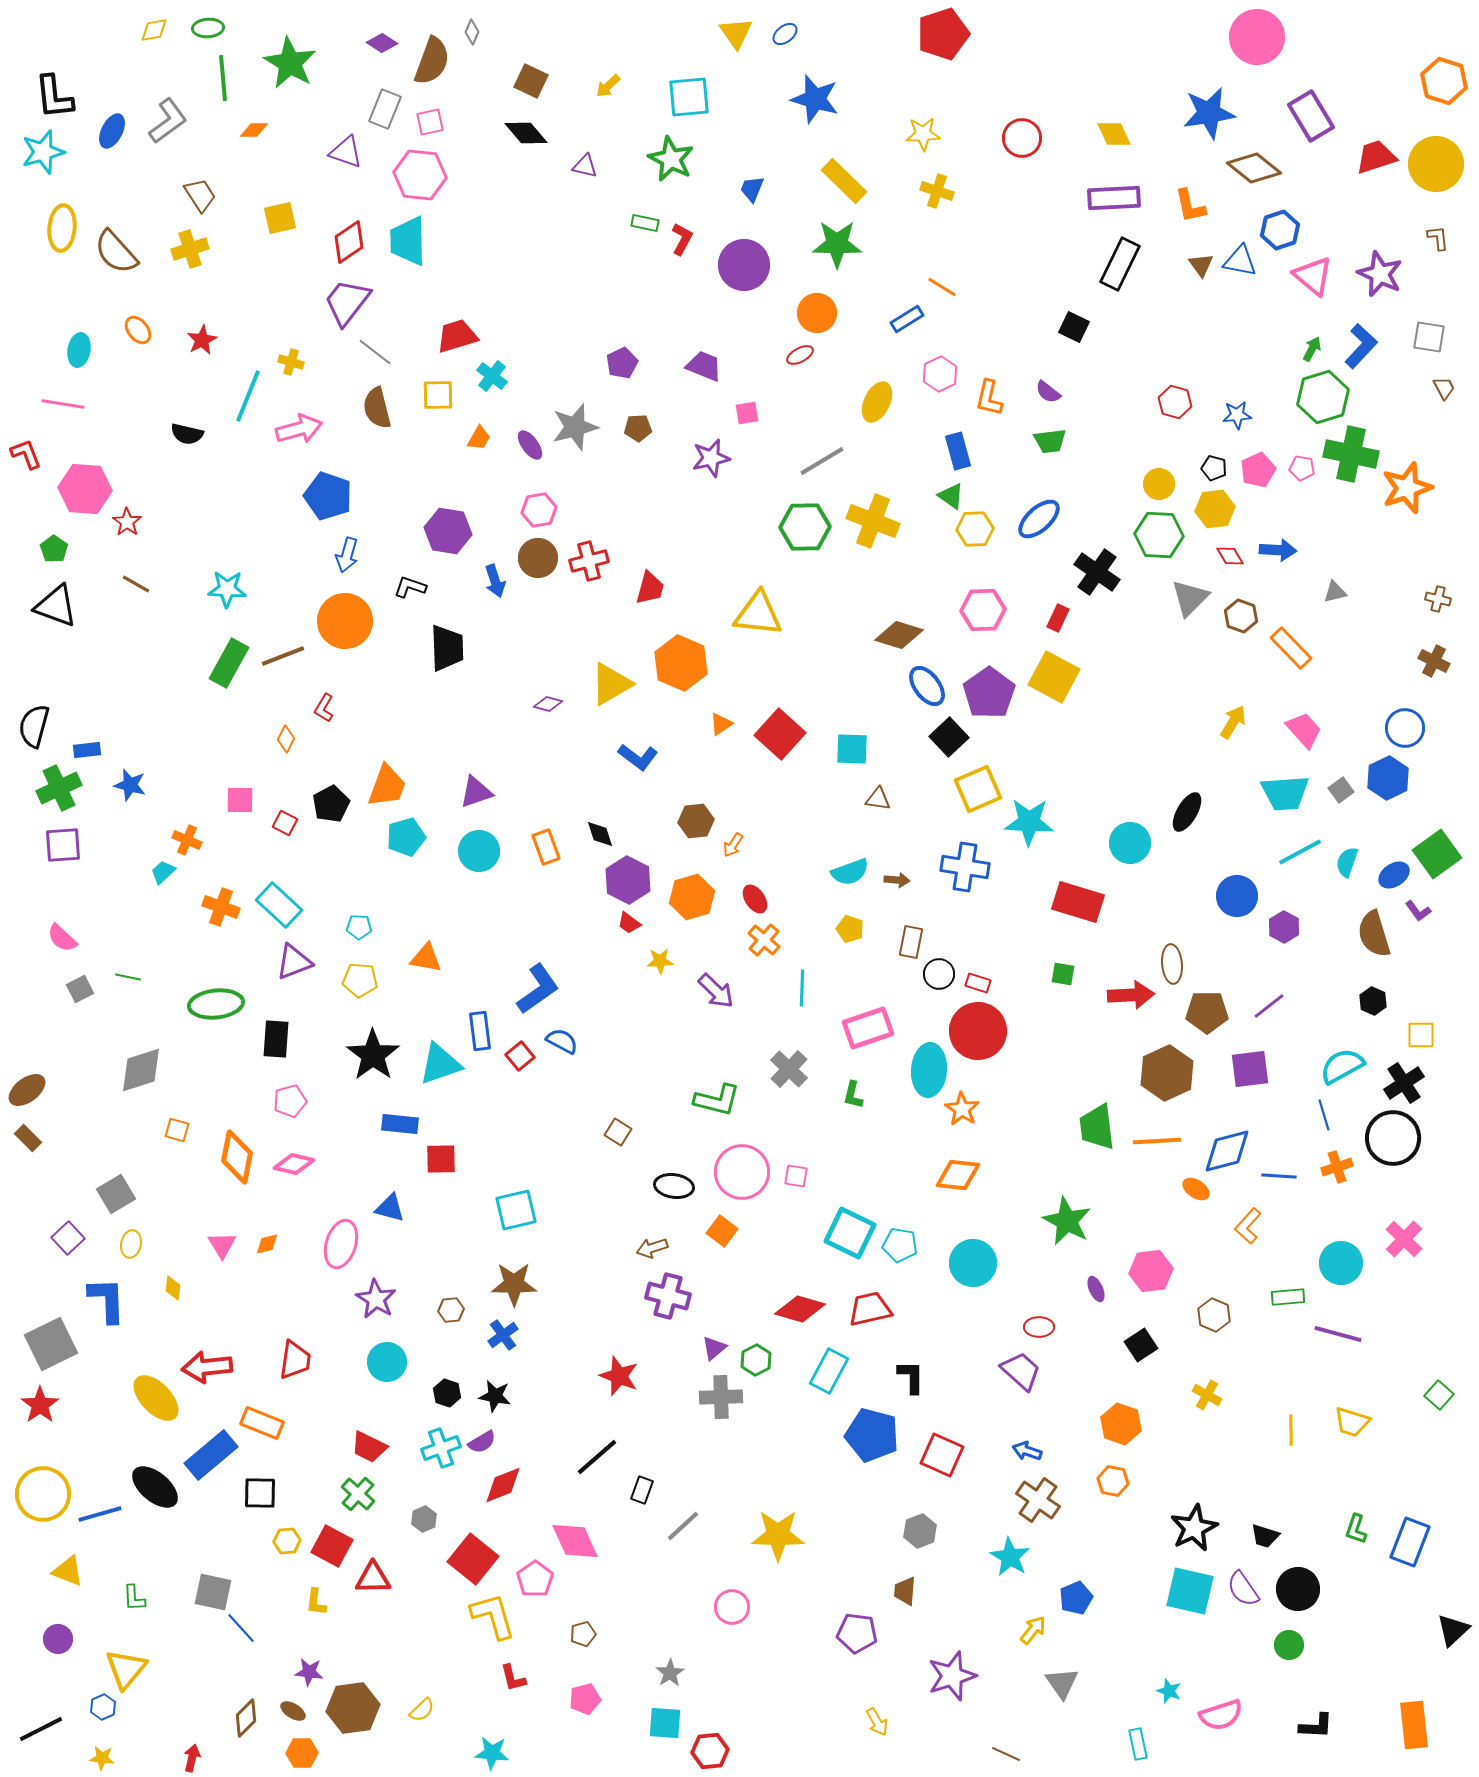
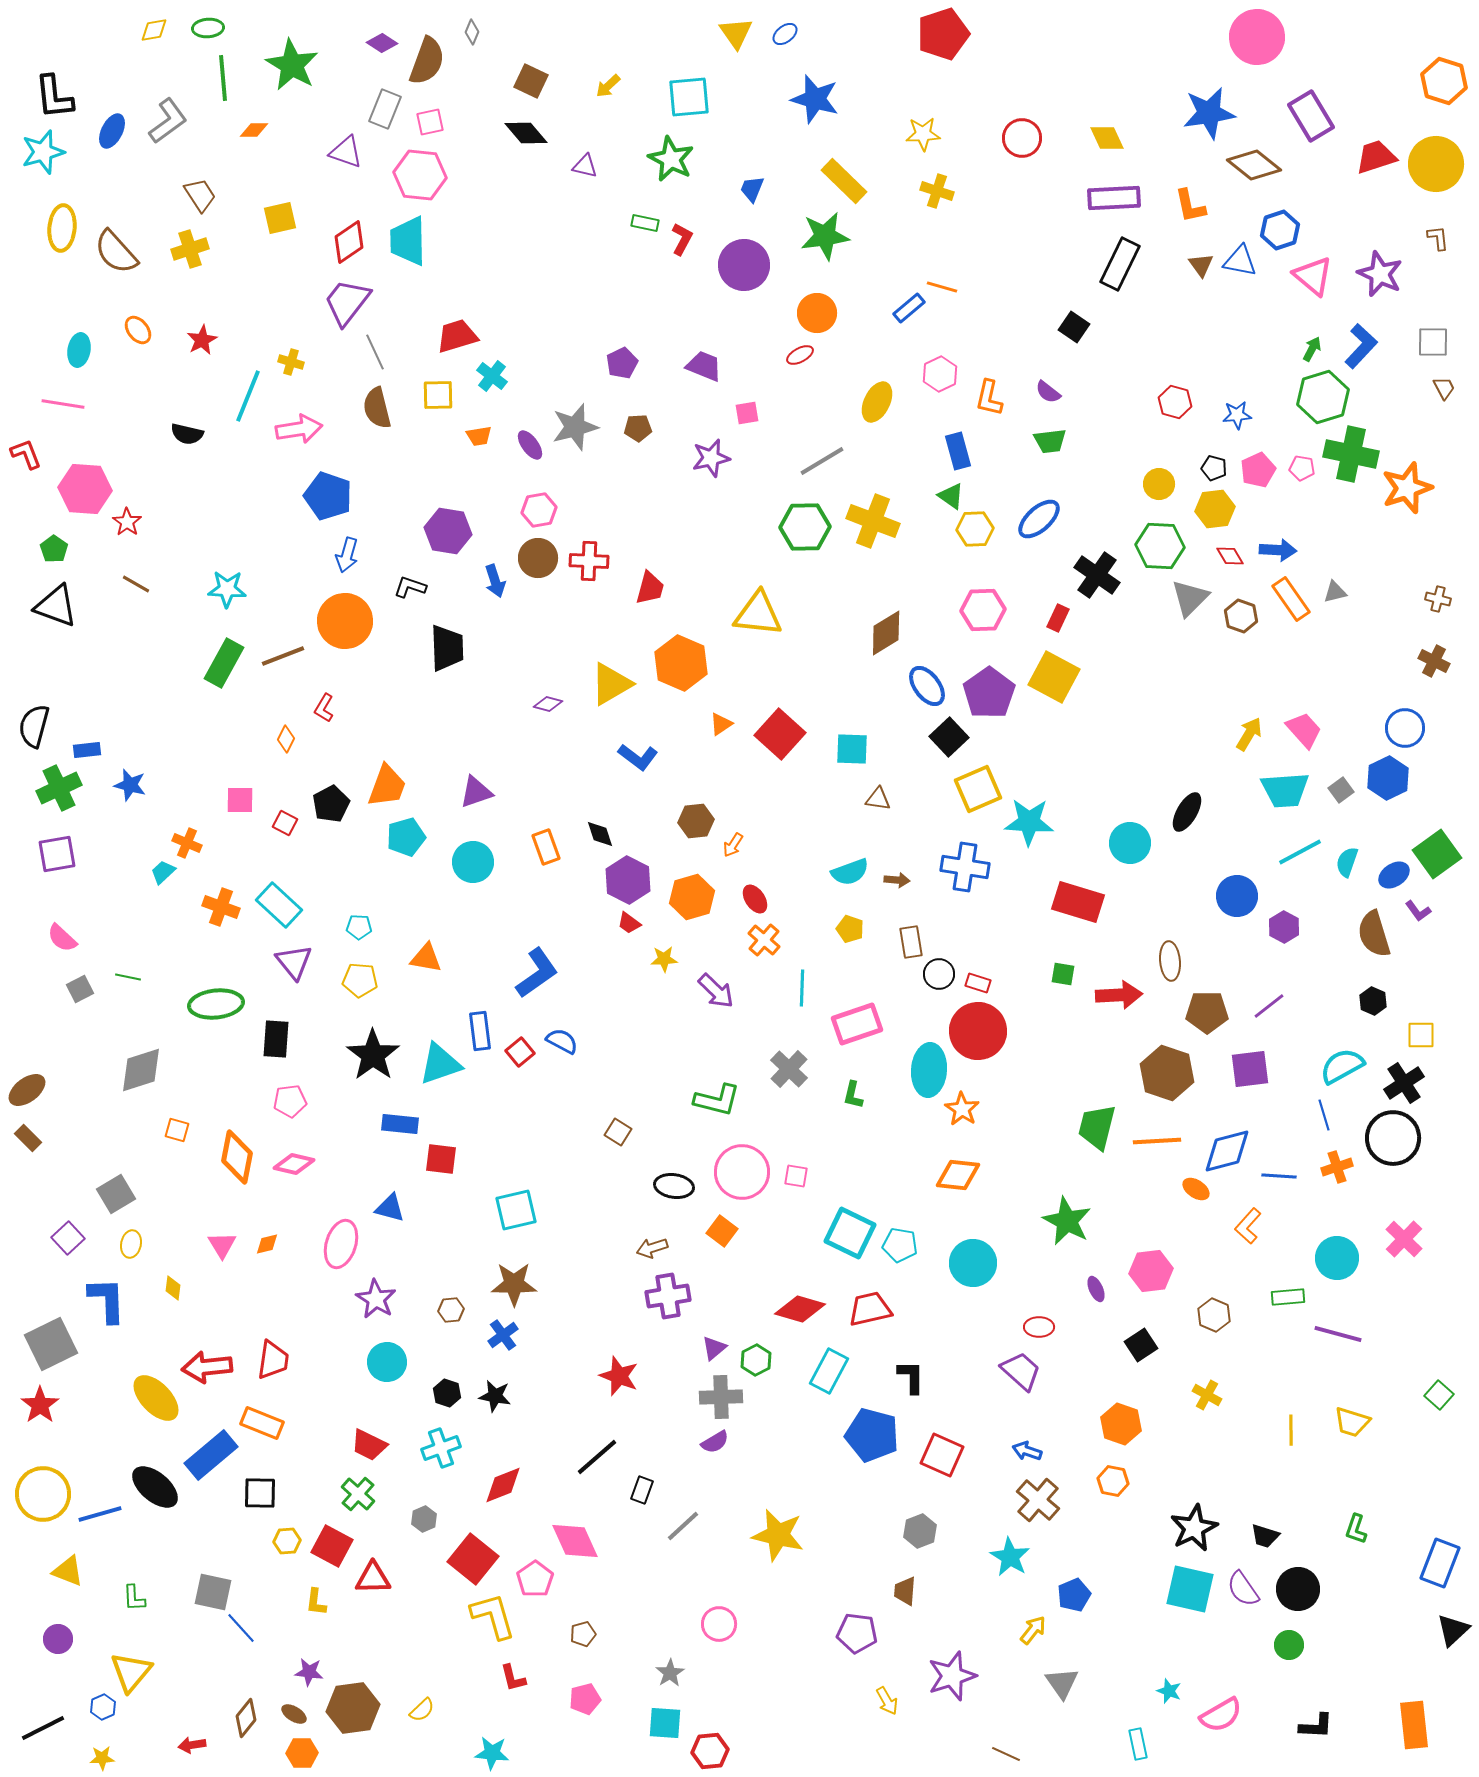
brown semicircle at (432, 61): moved 5 px left
green star at (290, 63): moved 2 px right, 2 px down
yellow diamond at (1114, 134): moved 7 px left, 4 px down
brown diamond at (1254, 168): moved 3 px up
green star at (837, 244): moved 12 px left, 8 px up; rotated 9 degrees counterclockwise
orange line at (942, 287): rotated 16 degrees counterclockwise
blue rectangle at (907, 319): moved 2 px right, 11 px up; rotated 8 degrees counterclockwise
black square at (1074, 327): rotated 8 degrees clockwise
gray square at (1429, 337): moved 4 px right, 5 px down; rotated 8 degrees counterclockwise
gray line at (375, 352): rotated 27 degrees clockwise
pink arrow at (299, 429): rotated 6 degrees clockwise
orange trapezoid at (479, 438): moved 2 px up; rotated 52 degrees clockwise
green hexagon at (1159, 535): moved 1 px right, 11 px down
red cross at (589, 561): rotated 18 degrees clockwise
black cross at (1097, 572): moved 3 px down
brown diamond at (899, 635): moved 13 px left, 2 px up; rotated 48 degrees counterclockwise
orange rectangle at (1291, 648): moved 49 px up; rotated 9 degrees clockwise
green rectangle at (229, 663): moved 5 px left
yellow arrow at (1233, 722): moved 16 px right, 12 px down
cyan trapezoid at (1285, 793): moved 3 px up
orange cross at (187, 840): moved 3 px down
purple square at (63, 845): moved 6 px left, 9 px down; rotated 6 degrees counterclockwise
cyan circle at (479, 851): moved 6 px left, 11 px down
brown rectangle at (911, 942): rotated 20 degrees counterclockwise
yellow star at (660, 961): moved 4 px right, 2 px up
purple triangle at (294, 962): rotated 48 degrees counterclockwise
brown ellipse at (1172, 964): moved 2 px left, 3 px up
blue L-shape at (538, 989): moved 1 px left, 16 px up
red arrow at (1131, 995): moved 12 px left
pink rectangle at (868, 1028): moved 11 px left, 4 px up
red square at (520, 1056): moved 4 px up
brown hexagon at (1167, 1073): rotated 16 degrees counterclockwise
pink pentagon at (290, 1101): rotated 8 degrees clockwise
green trapezoid at (1097, 1127): rotated 21 degrees clockwise
red square at (441, 1159): rotated 8 degrees clockwise
cyan circle at (1341, 1263): moved 4 px left, 5 px up
purple cross at (668, 1296): rotated 24 degrees counterclockwise
red trapezoid at (295, 1360): moved 22 px left
purple semicircle at (482, 1442): moved 233 px right
red trapezoid at (369, 1447): moved 2 px up
brown cross at (1038, 1500): rotated 6 degrees clockwise
yellow star at (778, 1535): rotated 12 degrees clockwise
blue rectangle at (1410, 1542): moved 30 px right, 21 px down
cyan square at (1190, 1591): moved 2 px up
blue pentagon at (1076, 1598): moved 2 px left, 3 px up
pink circle at (732, 1607): moved 13 px left, 17 px down
yellow triangle at (126, 1669): moved 5 px right, 3 px down
brown ellipse at (293, 1711): moved 1 px right, 3 px down
pink semicircle at (1221, 1715): rotated 12 degrees counterclockwise
brown diamond at (246, 1718): rotated 6 degrees counterclockwise
yellow arrow at (877, 1722): moved 10 px right, 21 px up
black line at (41, 1729): moved 2 px right, 1 px up
yellow star at (102, 1758): rotated 10 degrees counterclockwise
red arrow at (192, 1758): moved 13 px up; rotated 112 degrees counterclockwise
